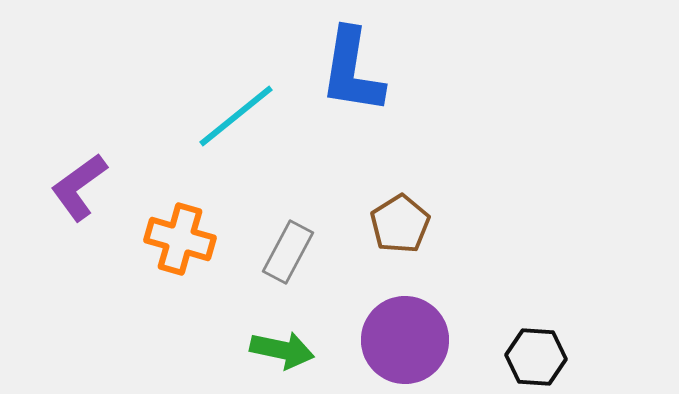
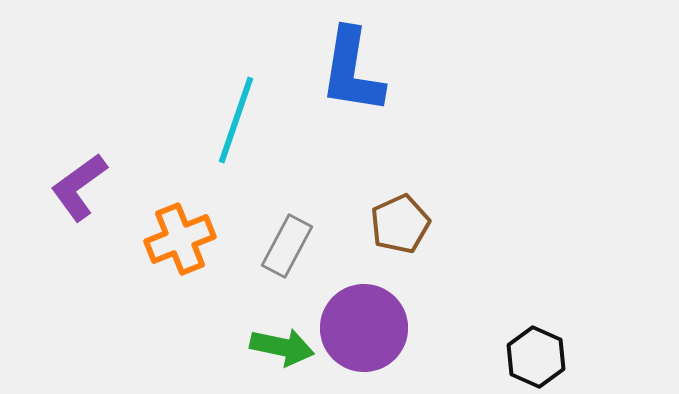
cyan line: moved 4 px down; rotated 32 degrees counterclockwise
brown pentagon: rotated 8 degrees clockwise
orange cross: rotated 38 degrees counterclockwise
gray rectangle: moved 1 px left, 6 px up
purple circle: moved 41 px left, 12 px up
green arrow: moved 3 px up
black hexagon: rotated 20 degrees clockwise
